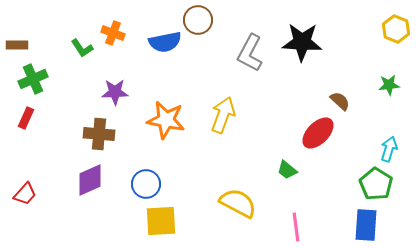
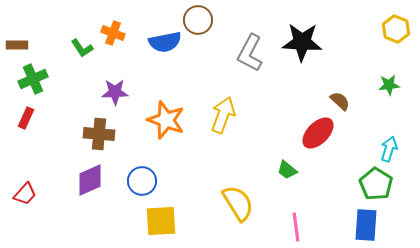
orange star: rotated 9 degrees clockwise
blue circle: moved 4 px left, 3 px up
yellow semicircle: rotated 30 degrees clockwise
